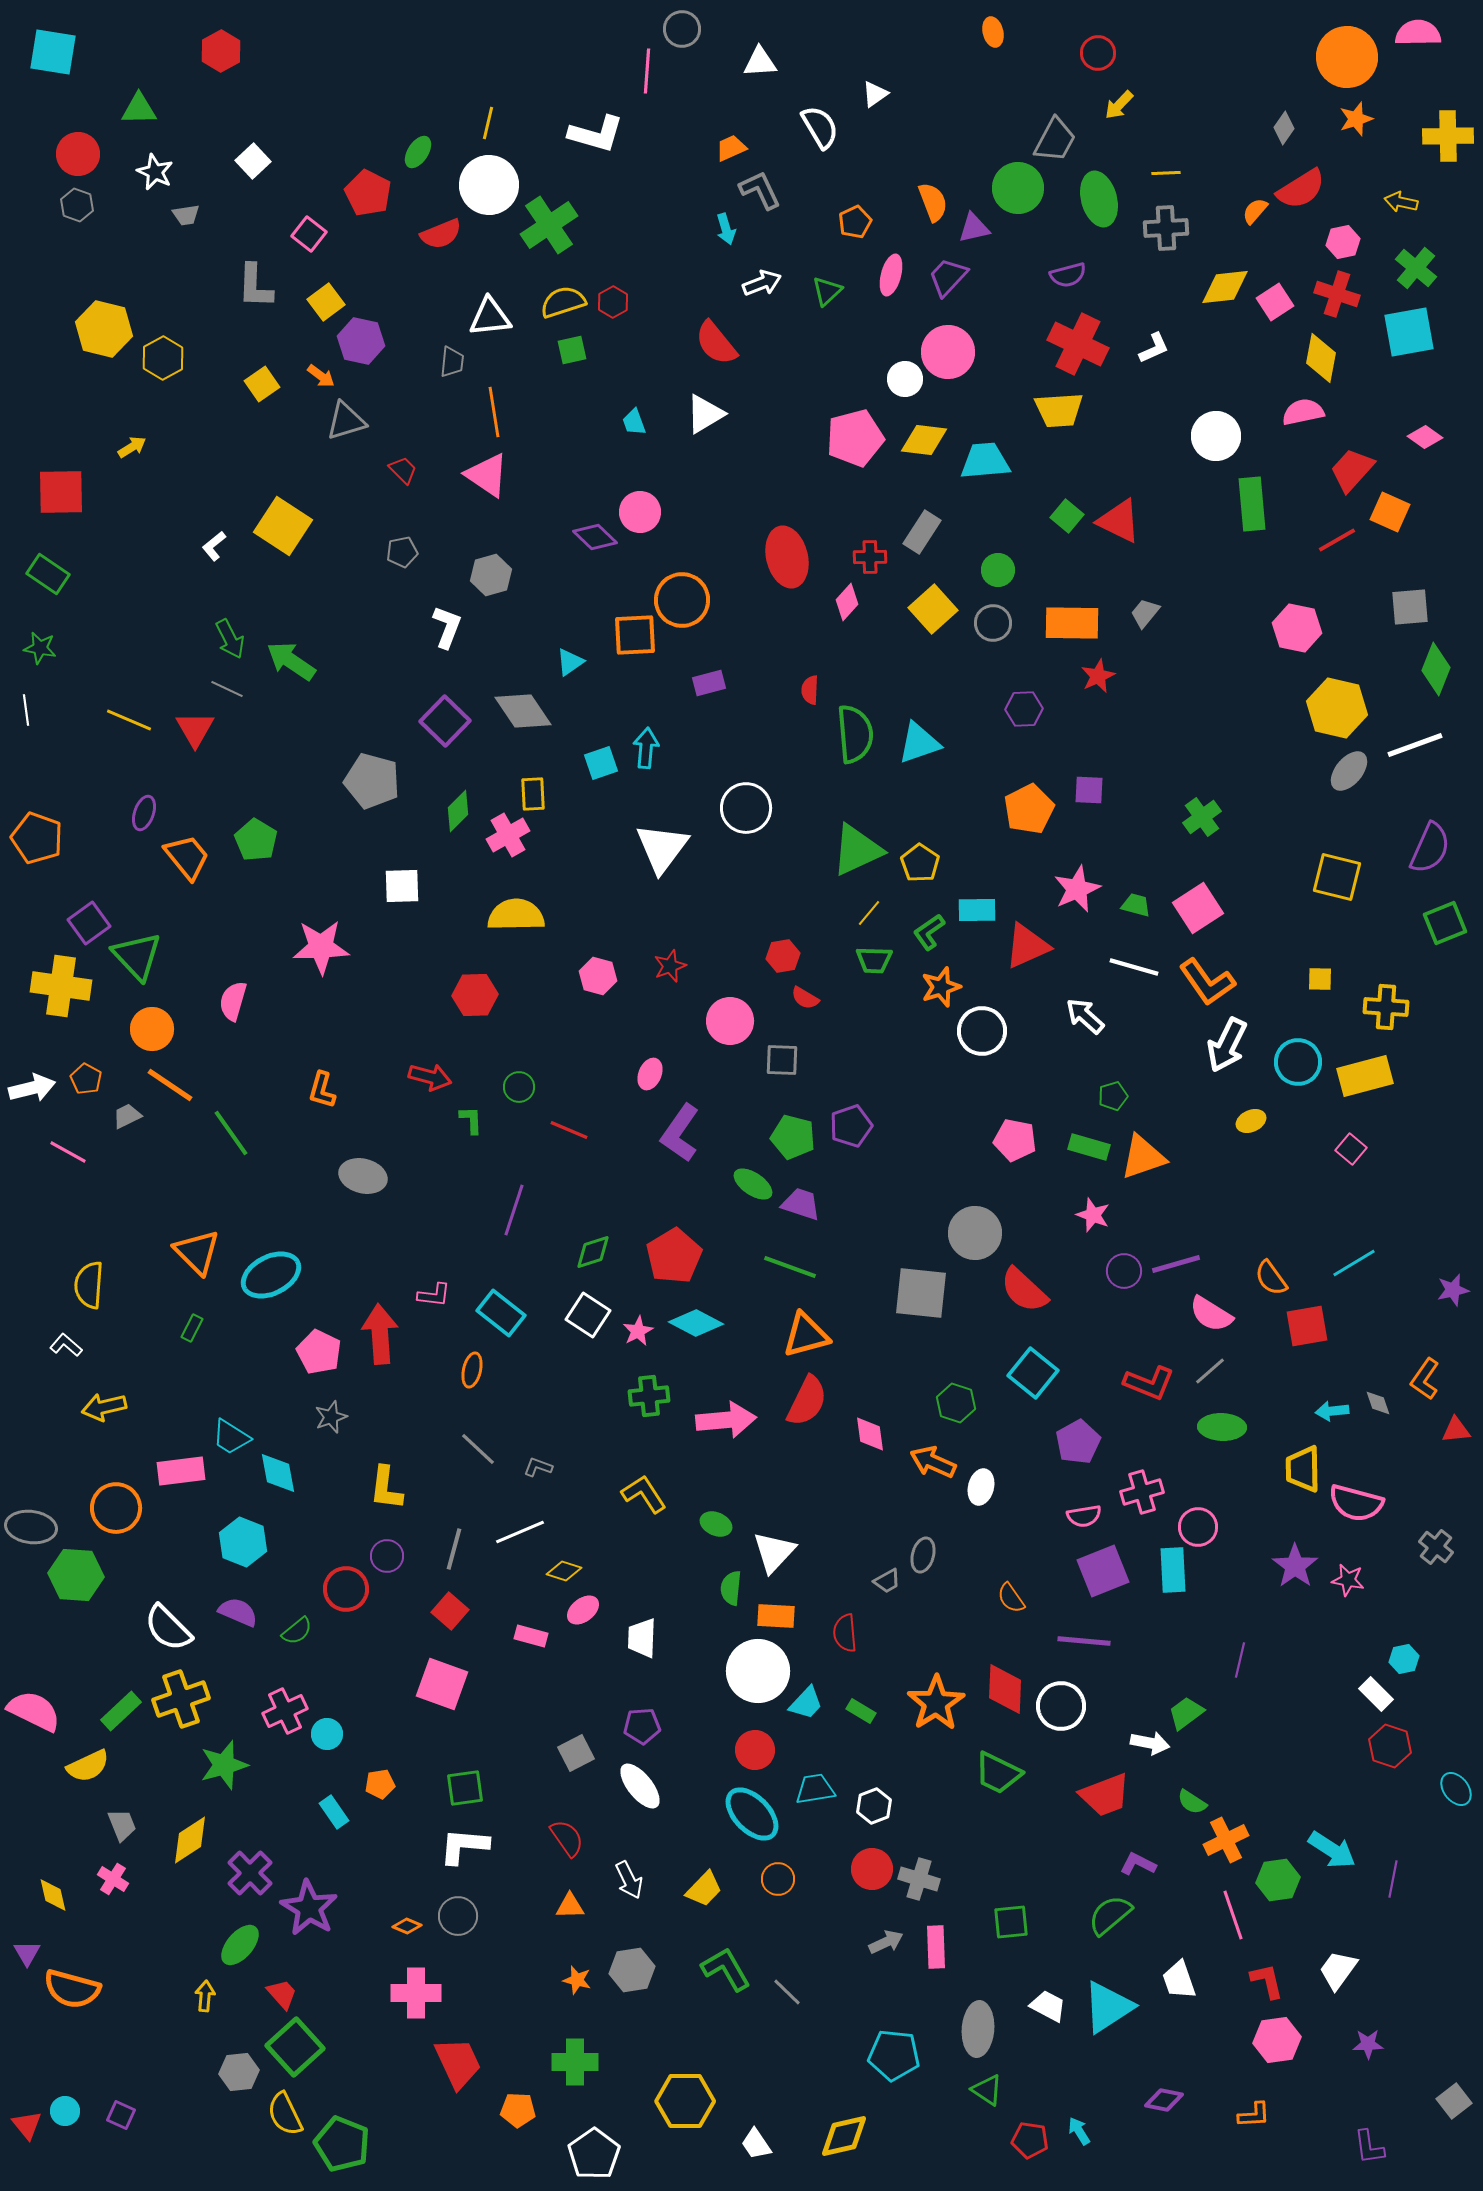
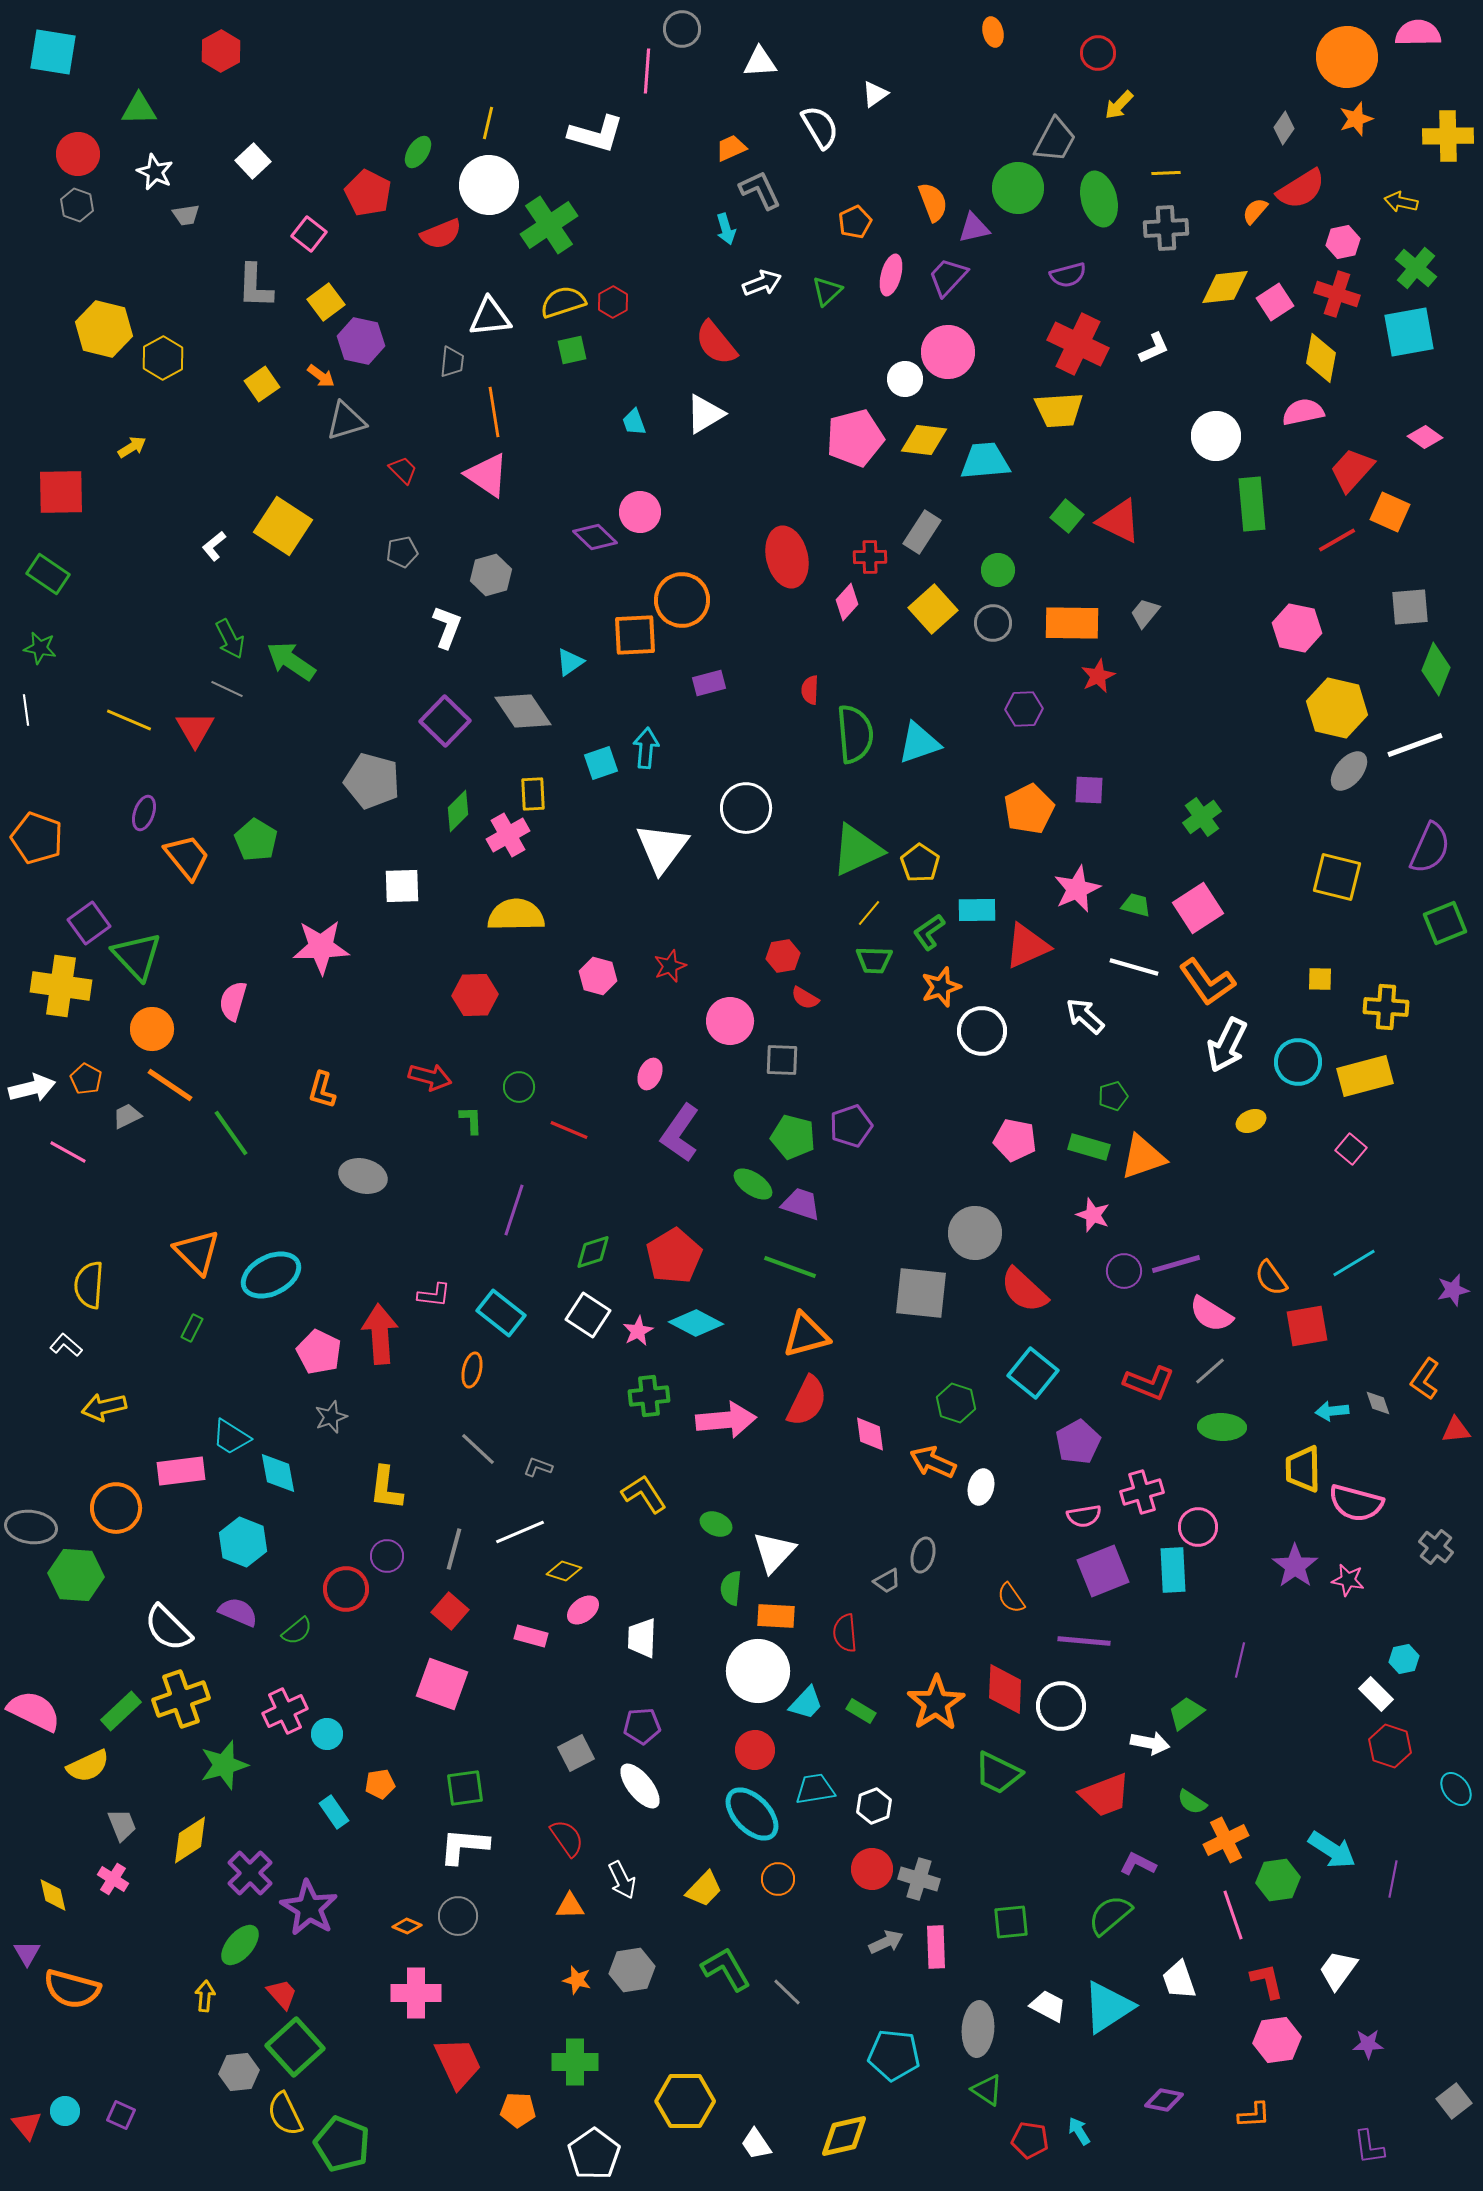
white arrow at (629, 1880): moved 7 px left
